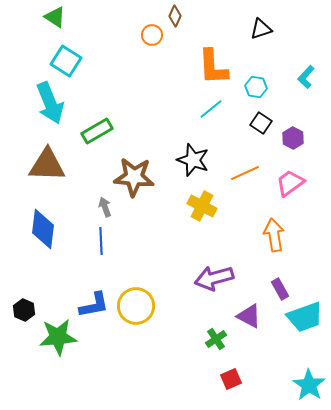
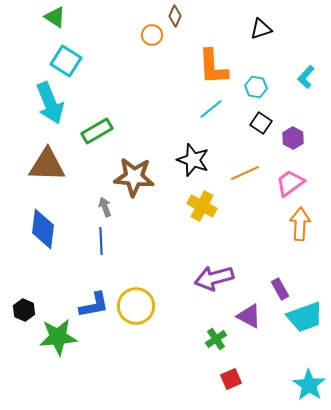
orange arrow: moved 26 px right, 11 px up; rotated 12 degrees clockwise
